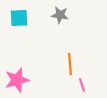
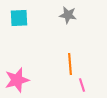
gray star: moved 8 px right
